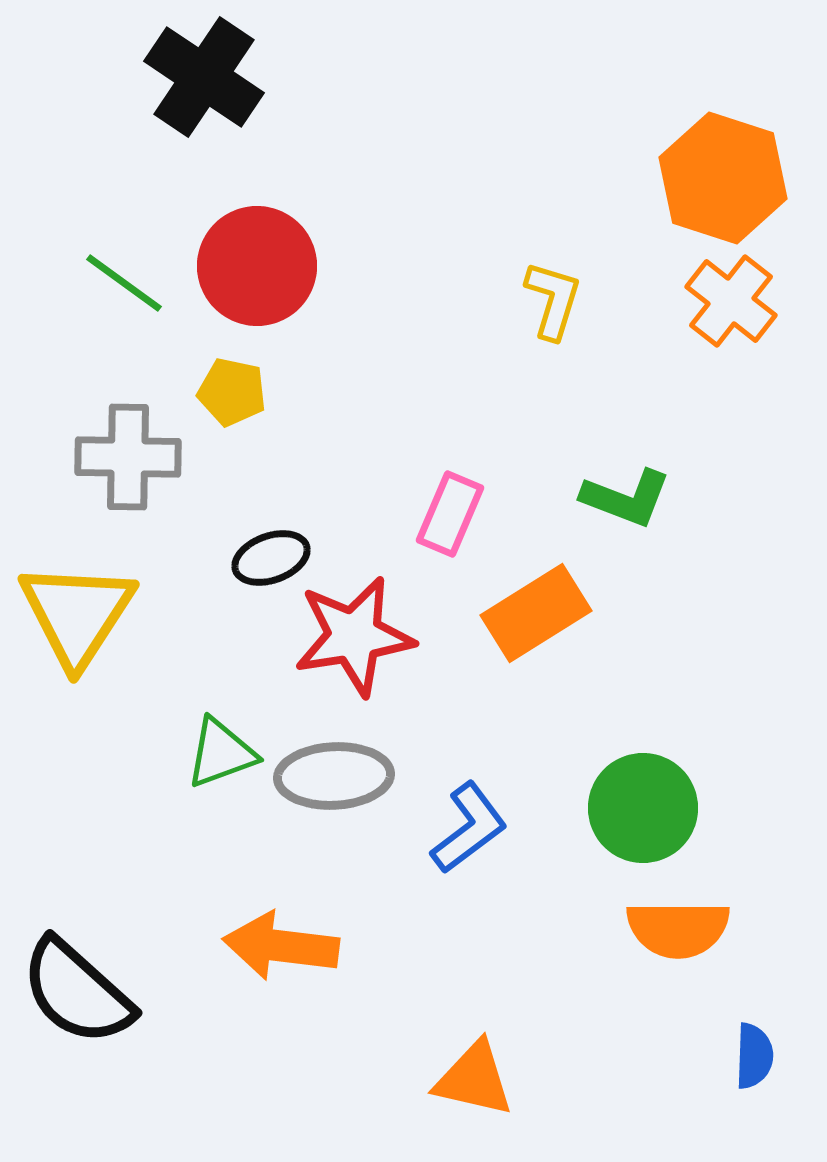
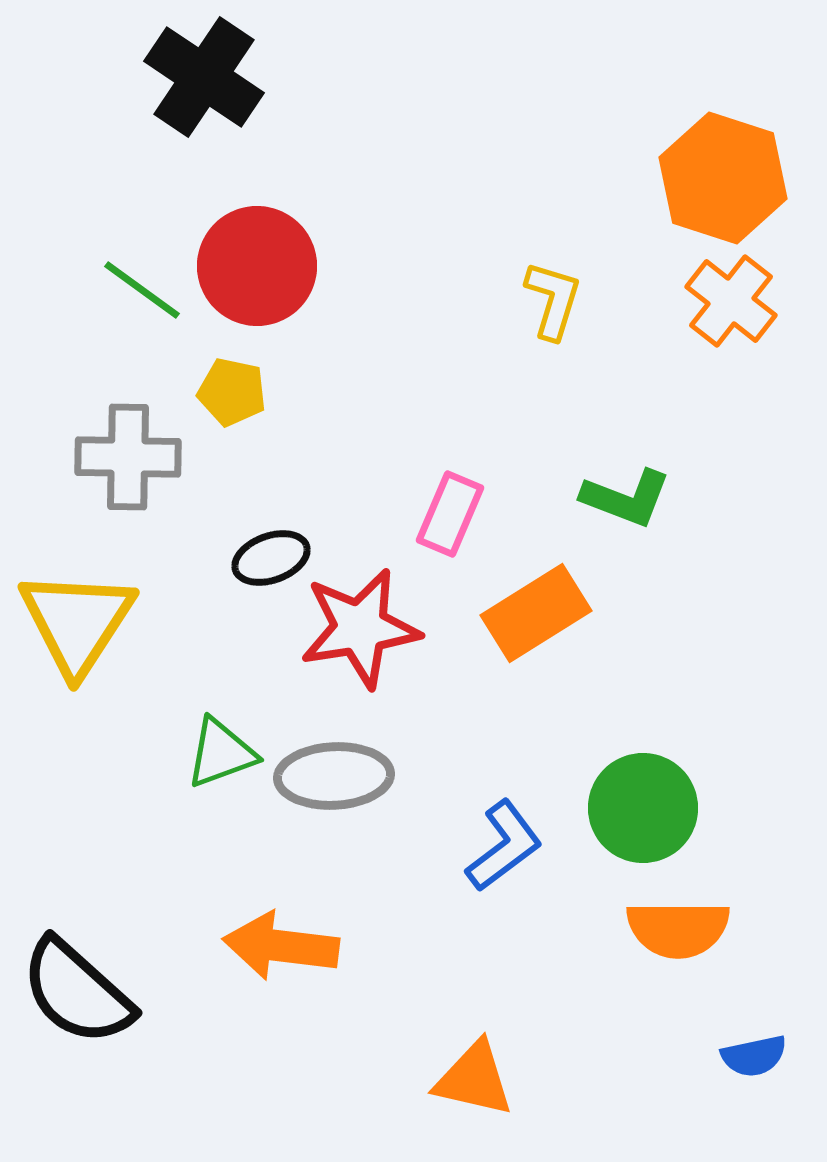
green line: moved 18 px right, 7 px down
yellow triangle: moved 8 px down
red star: moved 6 px right, 8 px up
blue L-shape: moved 35 px right, 18 px down
blue semicircle: rotated 76 degrees clockwise
